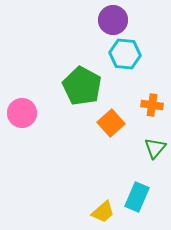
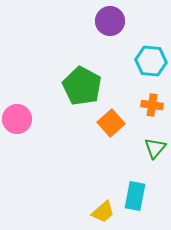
purple circle: moved 3 px left, 1 px down
cyan hexagon: moved 26 px right, 7 px down
pink circle: moved 5 px left, 6 px down
cyan rectangle: moved 2 px left, 1 px up; rotated 12 degrees counterclockwise
